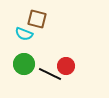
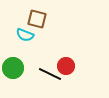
cyan semicircle: moved 1 px right, 1 px down
green circle: moved 11 px left, 4 px down
